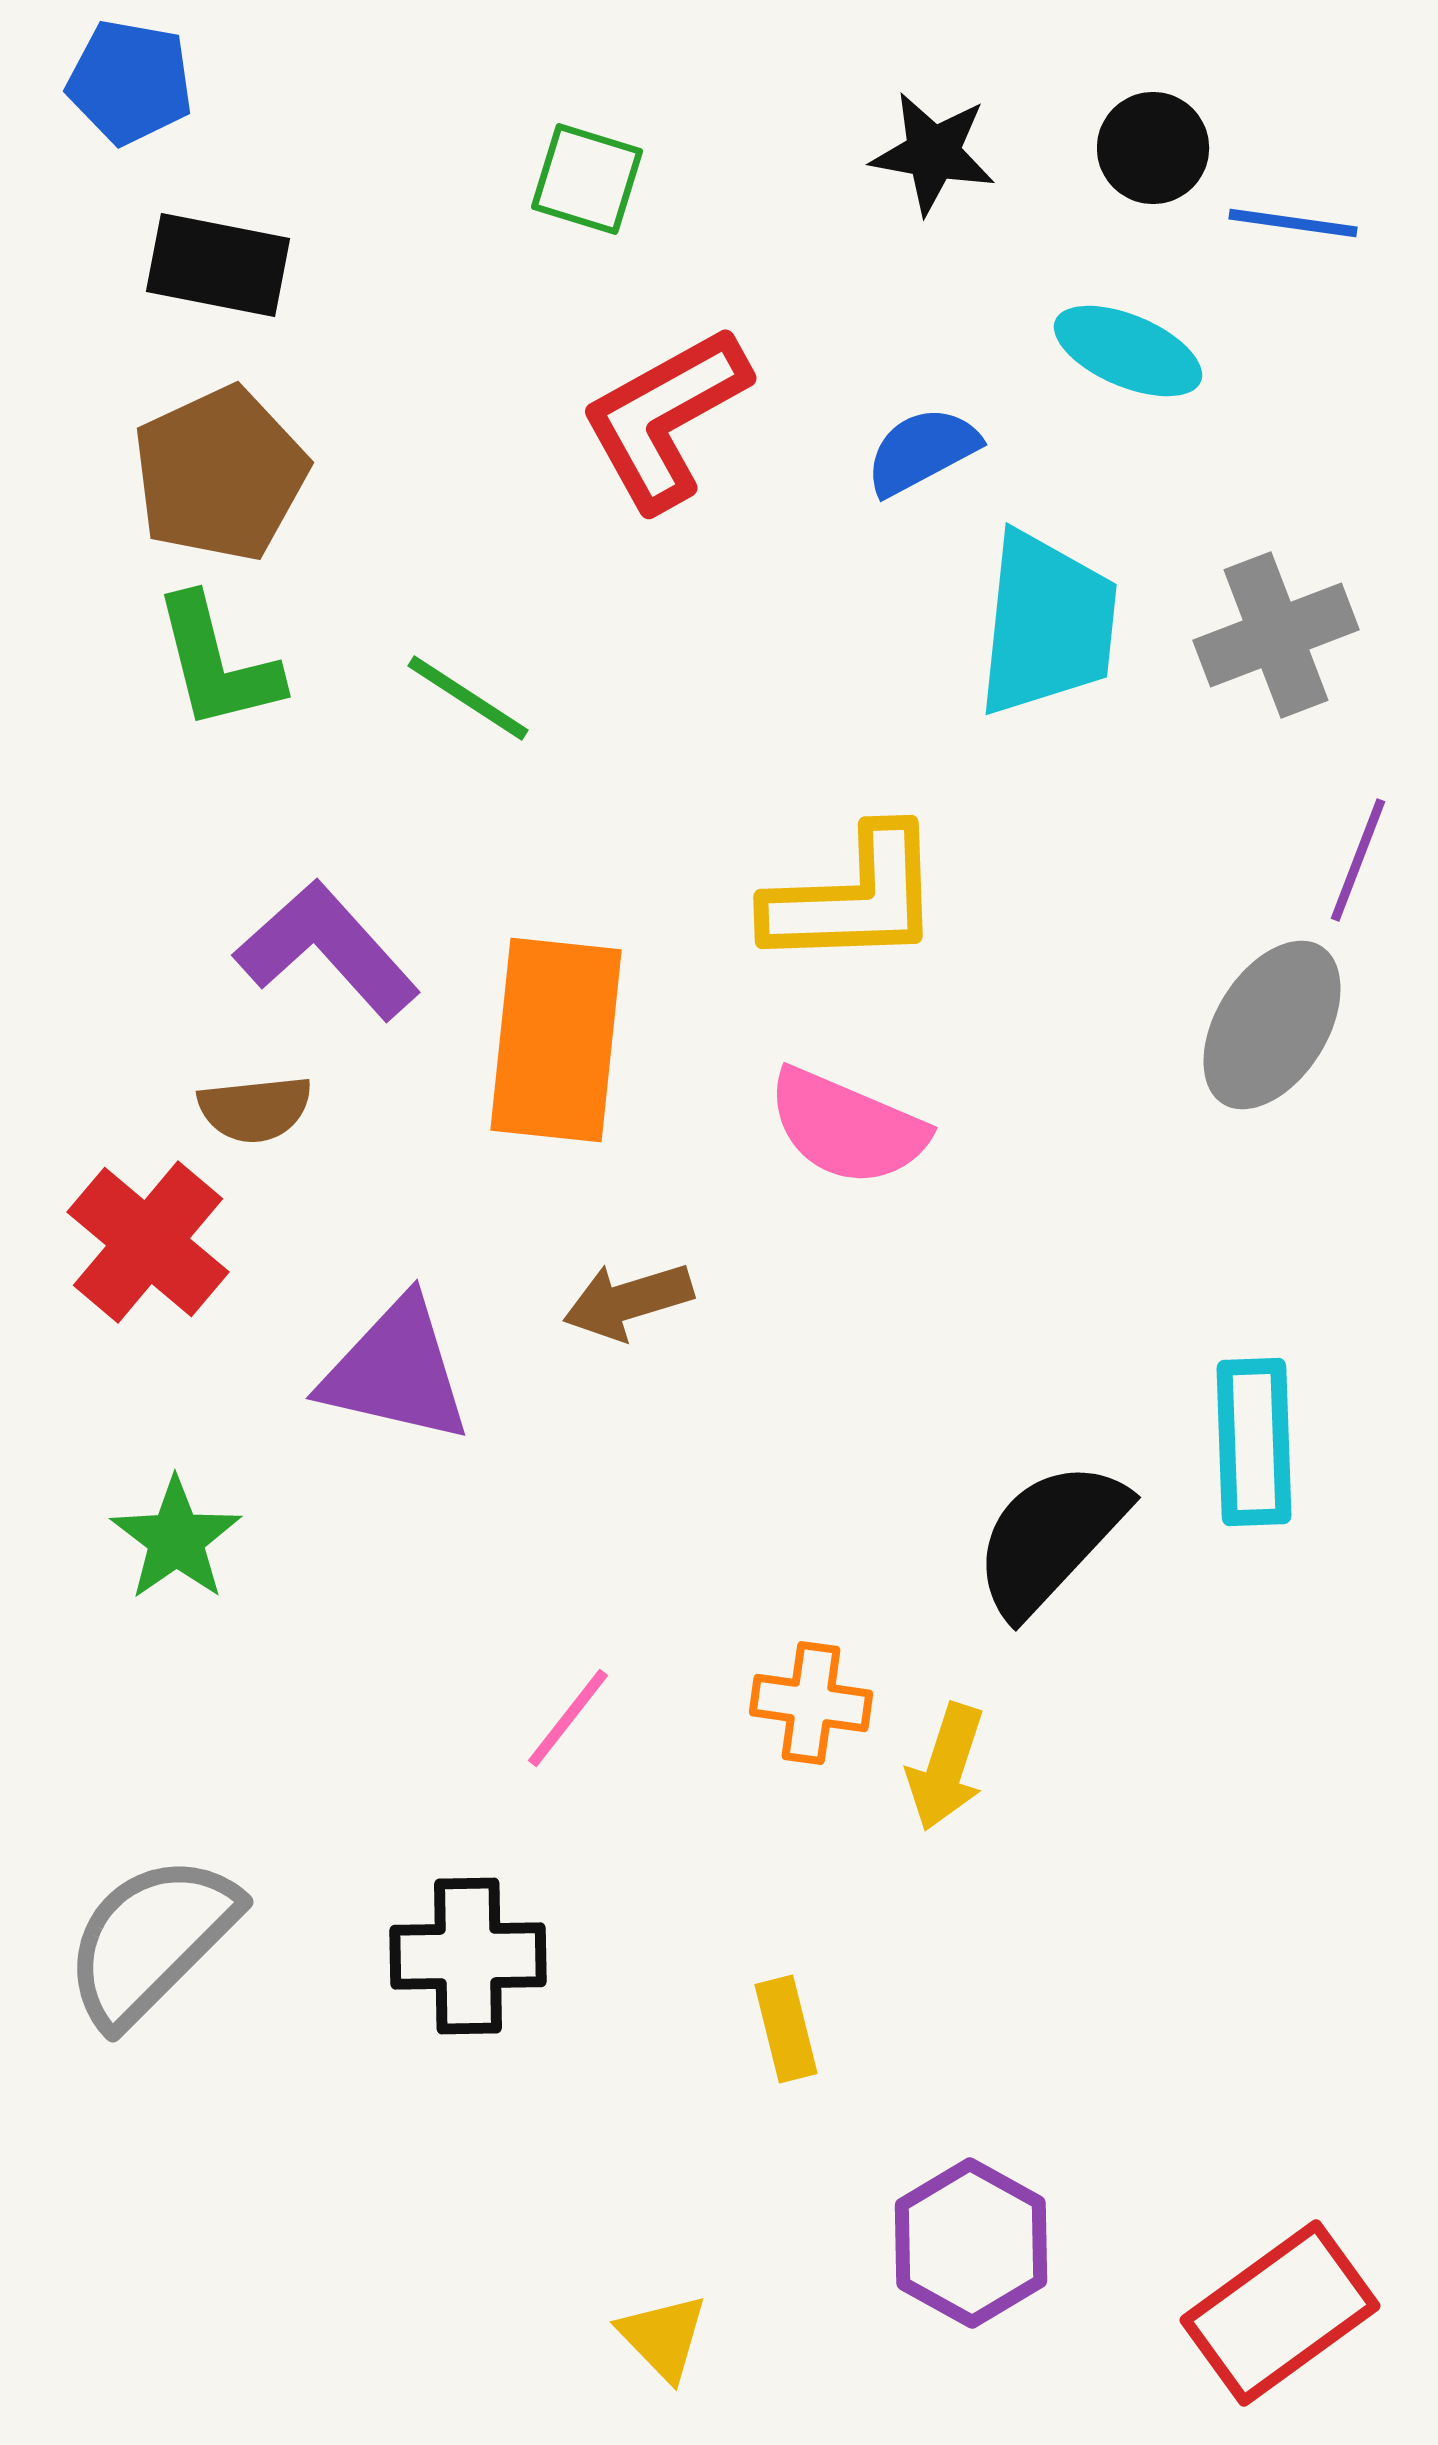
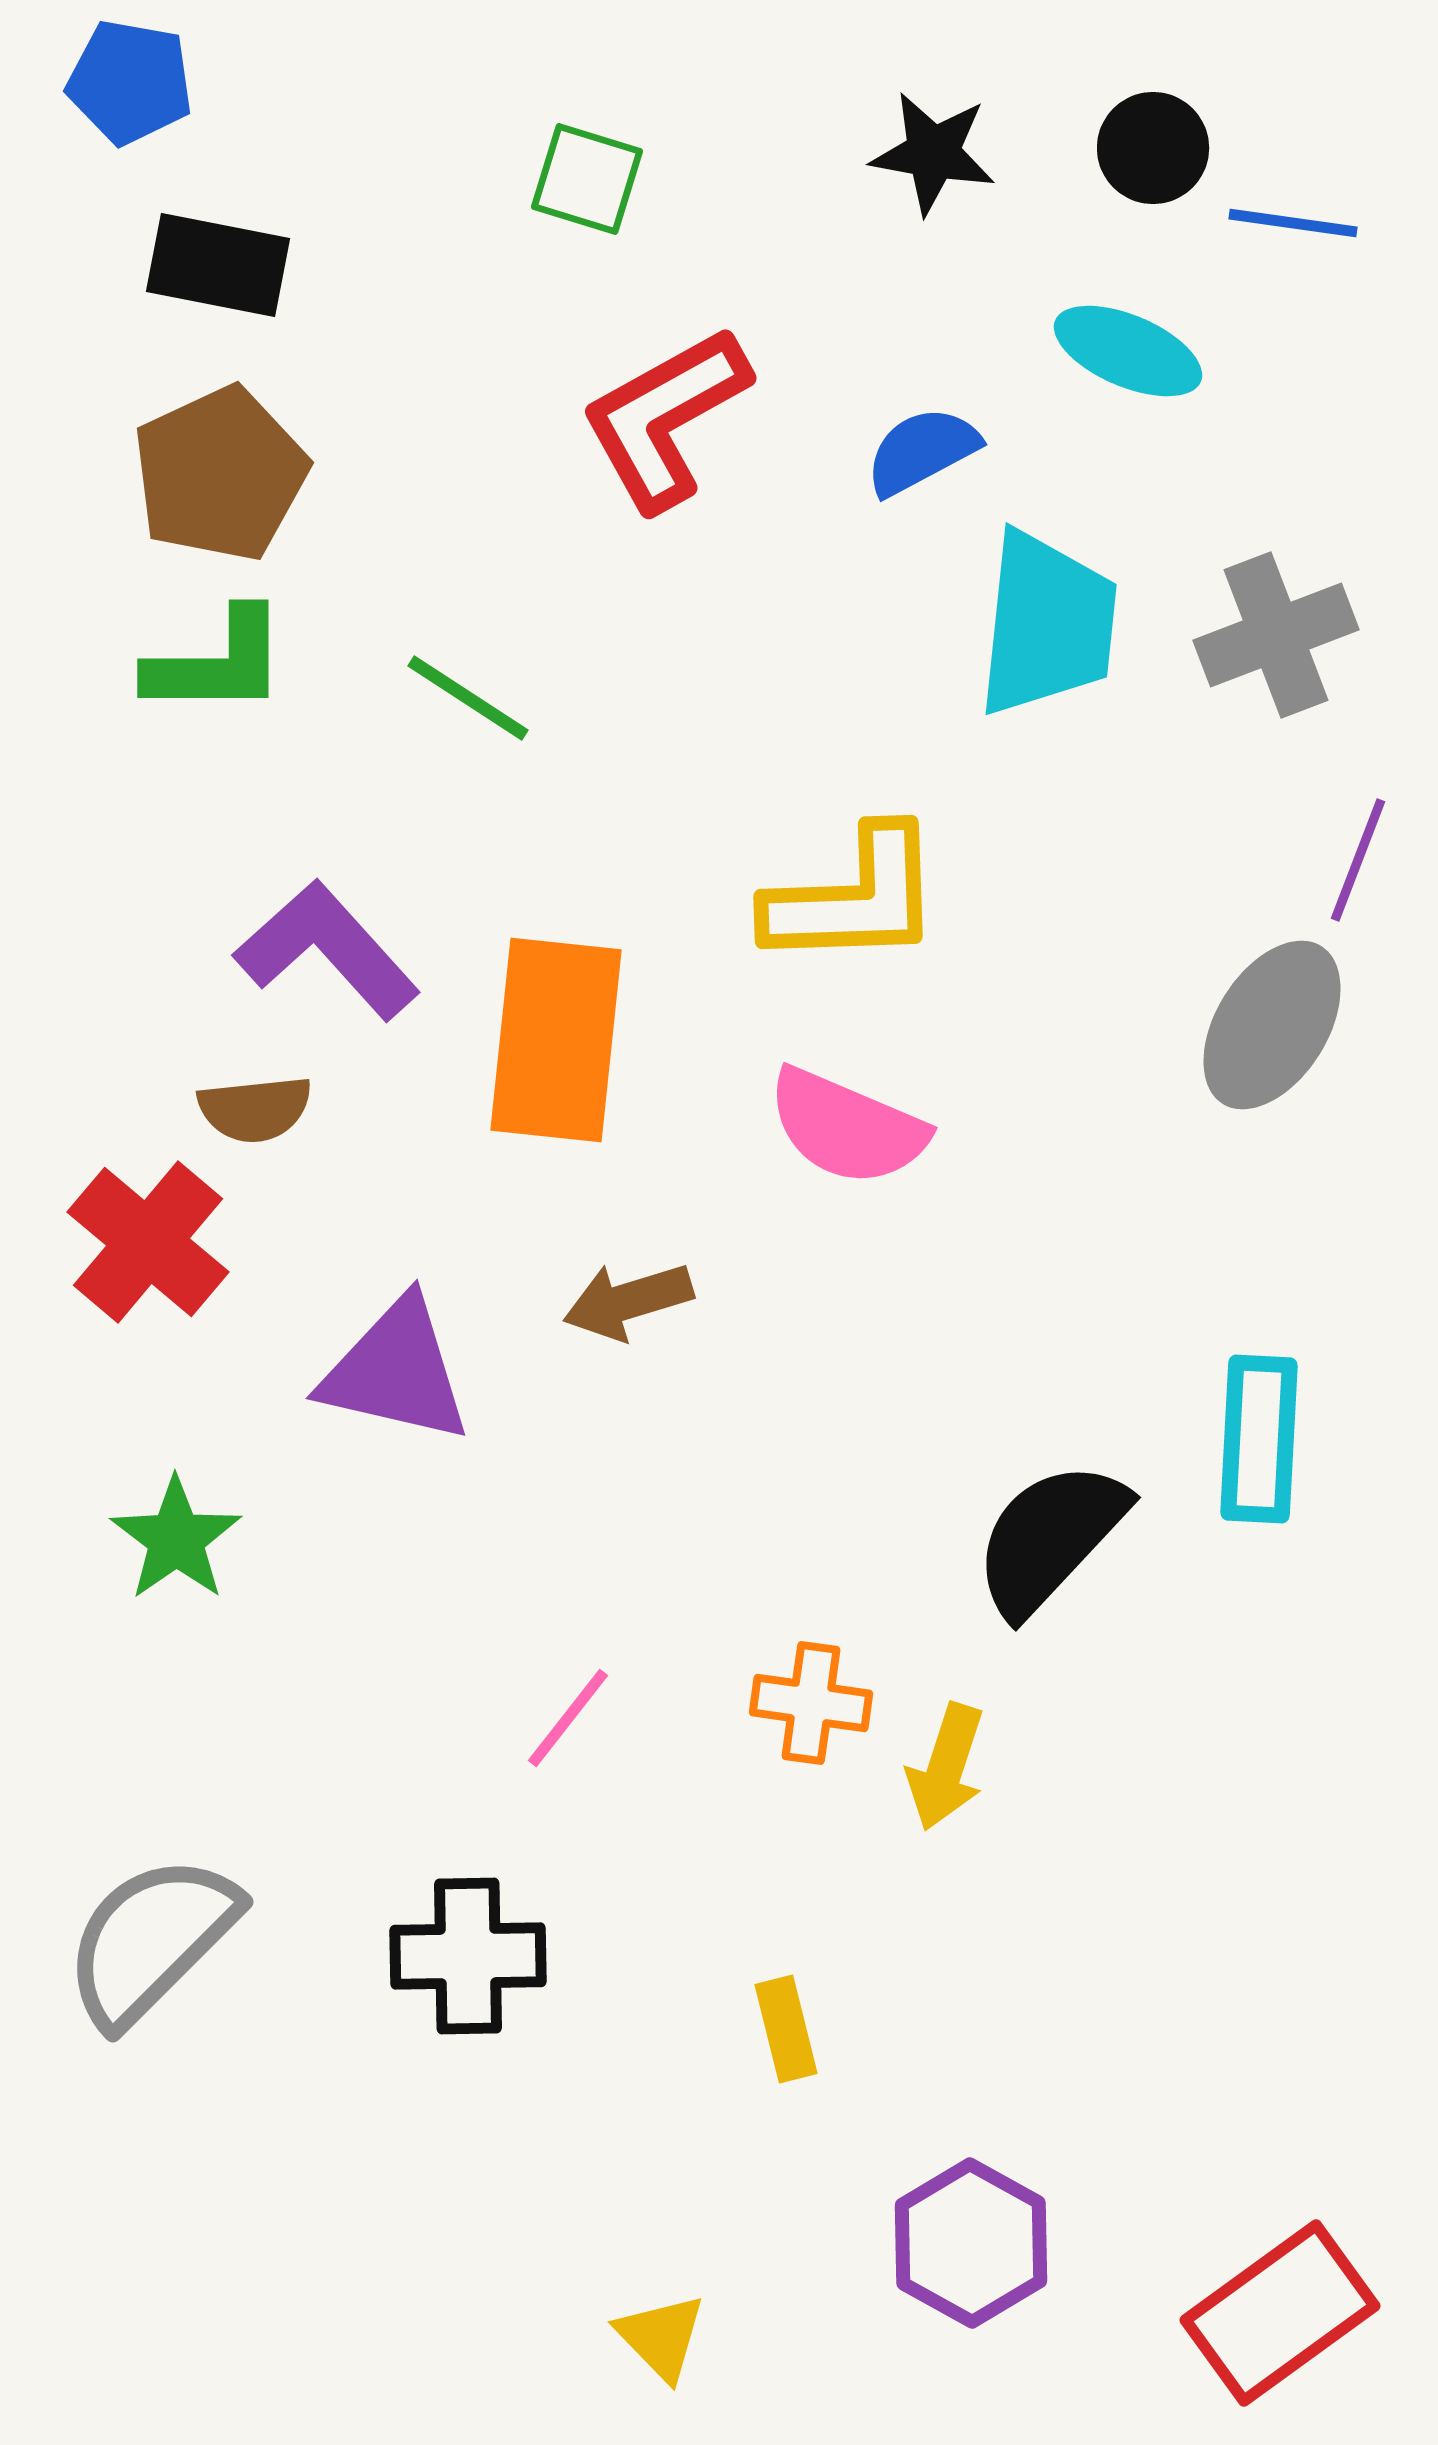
green L-shape: rotated 76 degrees counterclockwise
cyan rectangle: moved 5 px right, 3 px up; rotated 5 degrees clockwise
yellow triangle: moved 2 px left
